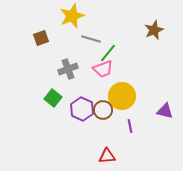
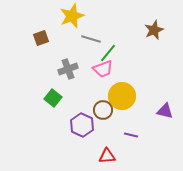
purple hexagon: moved 16 px down
purple line: moved 1 px right, 9 px down; rotated 64 degrees counterclockwise
